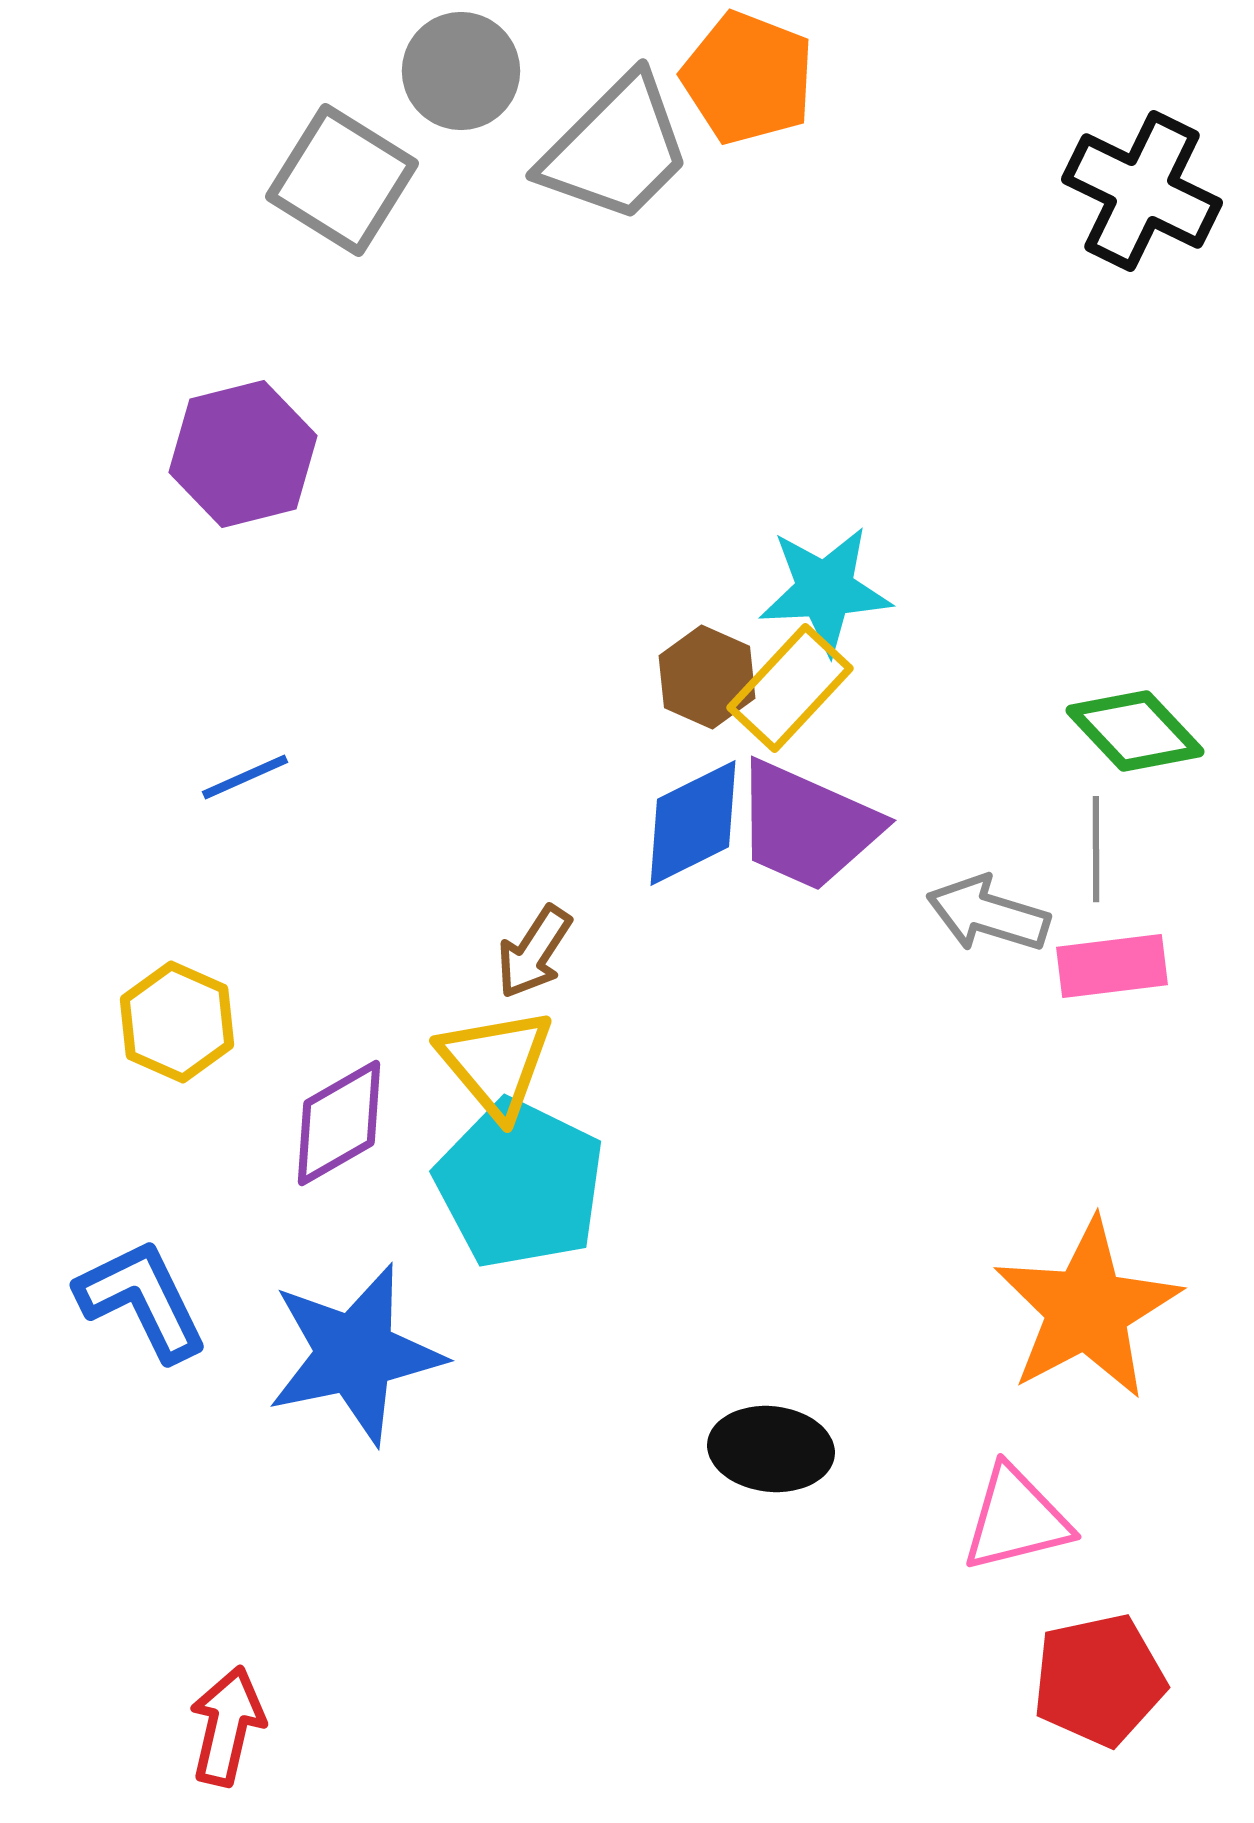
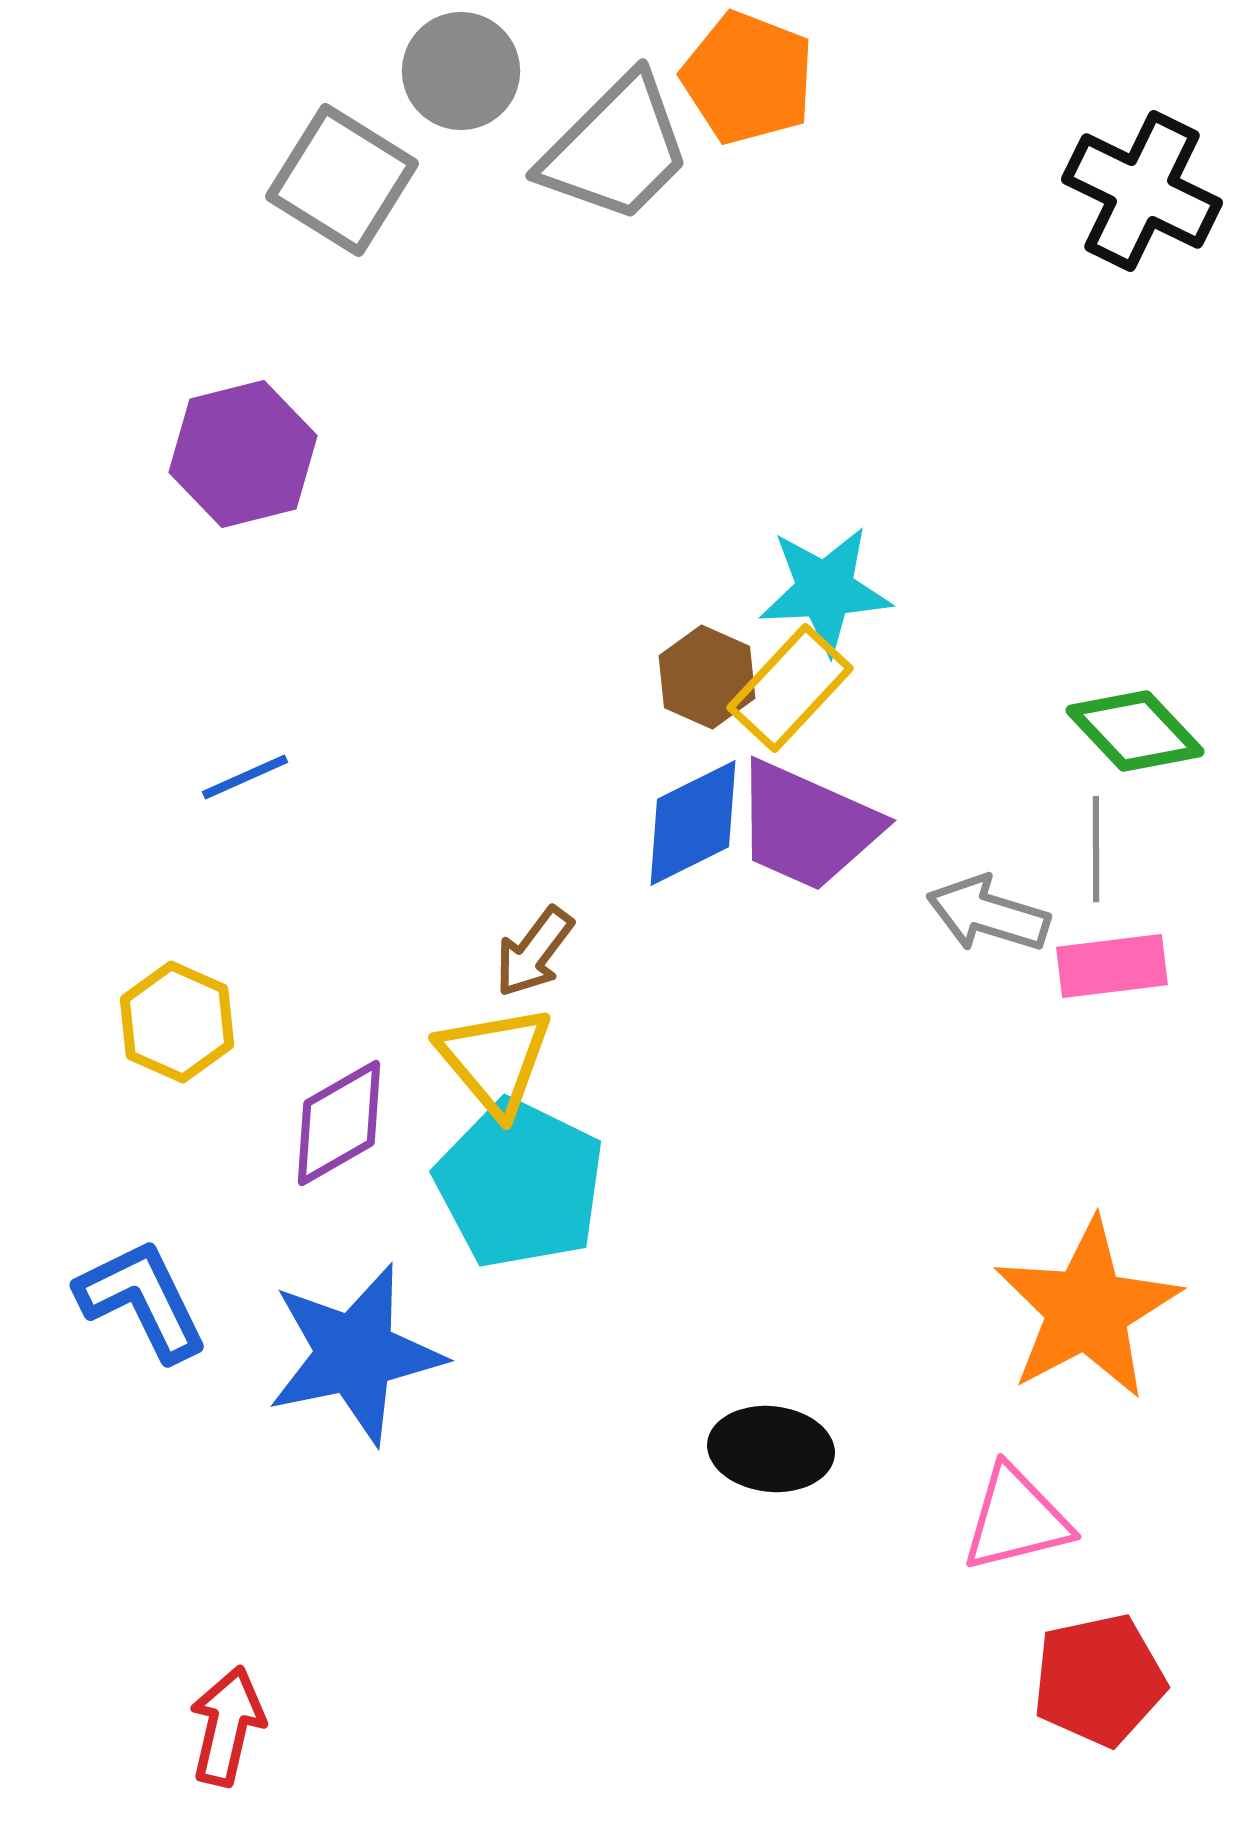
brown arrow: rotated 4 degrees clockwise
yellow triangle: moved 1 px left, 3 px up
